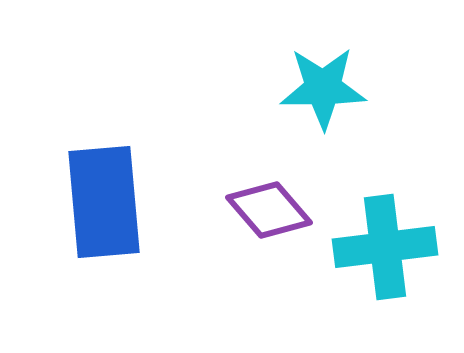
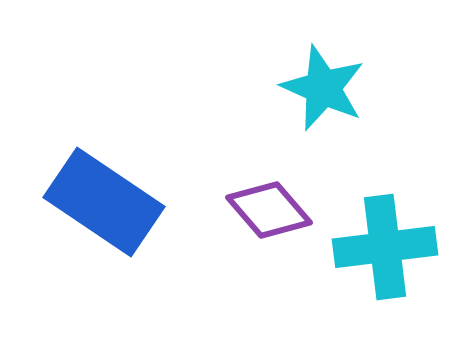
cyan star: rotated 24 degrees clockwise
blue rectangle: rotated 51 degrees counterclockwise
